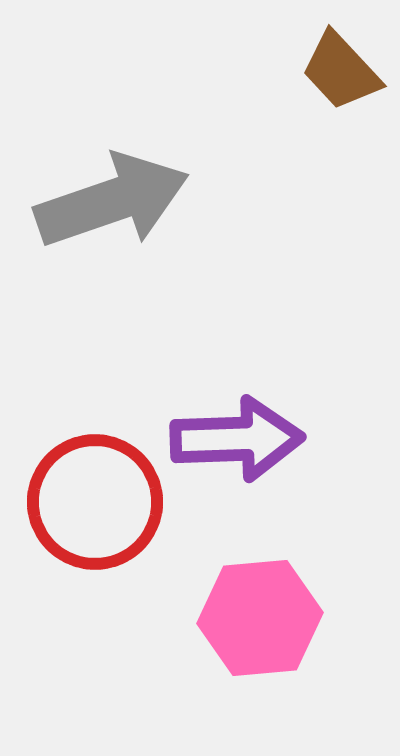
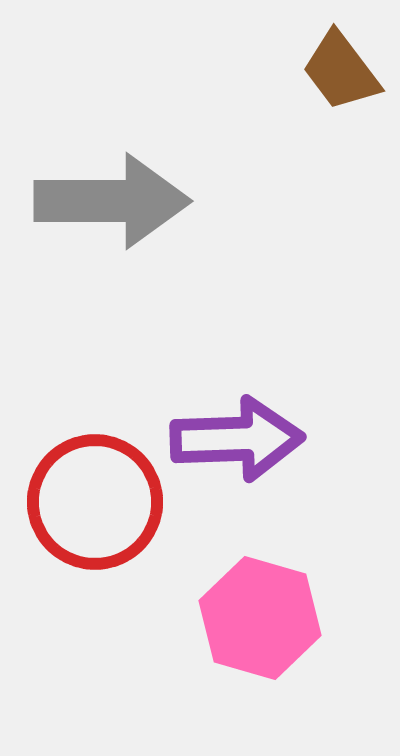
brown trapezoid: rotated 6 degrees clockwise
gray arrow: rotated 19 degrees clockwise
pink hexagon: rotated 21 degrees clockwise
